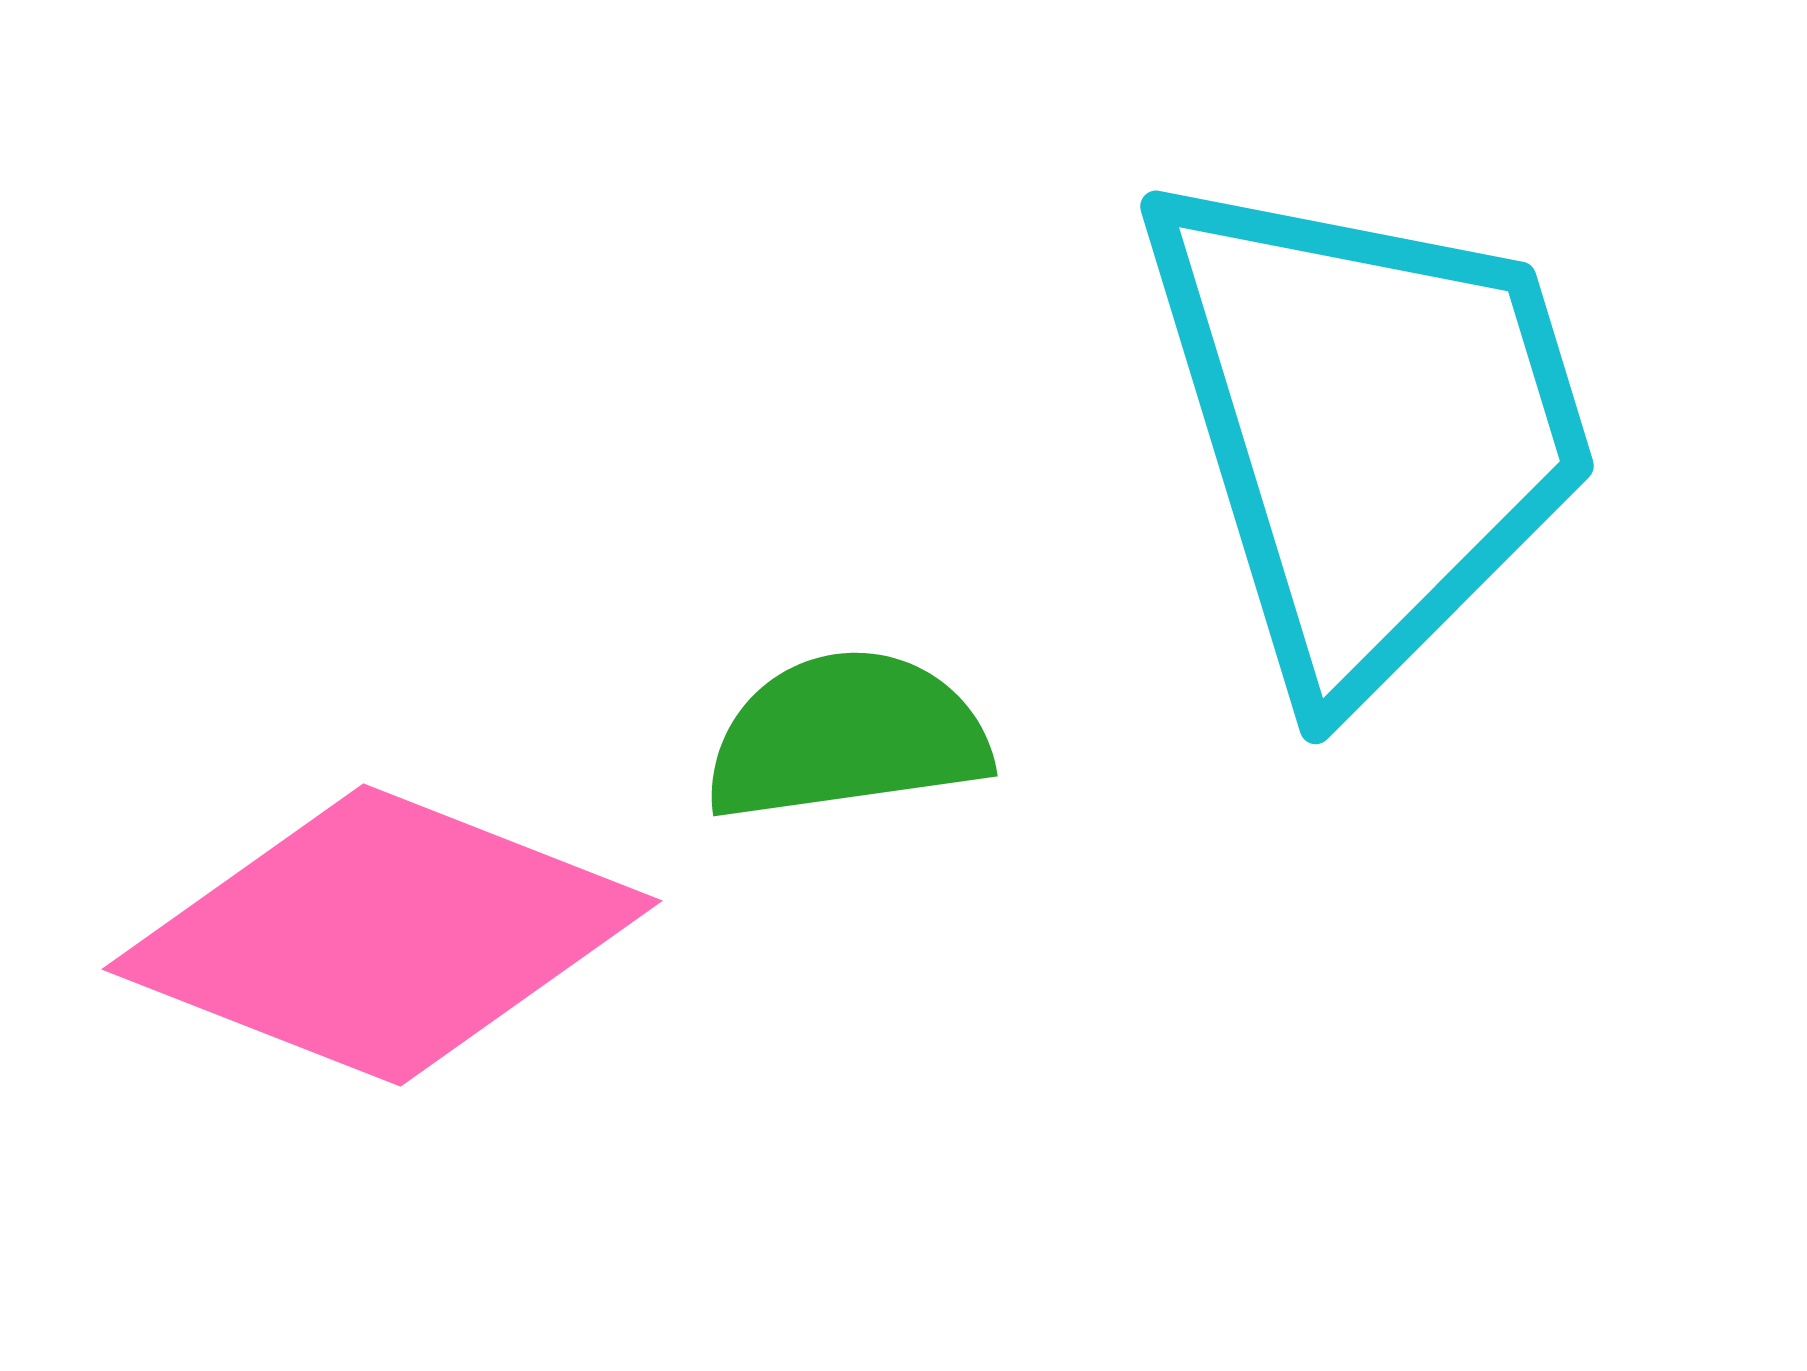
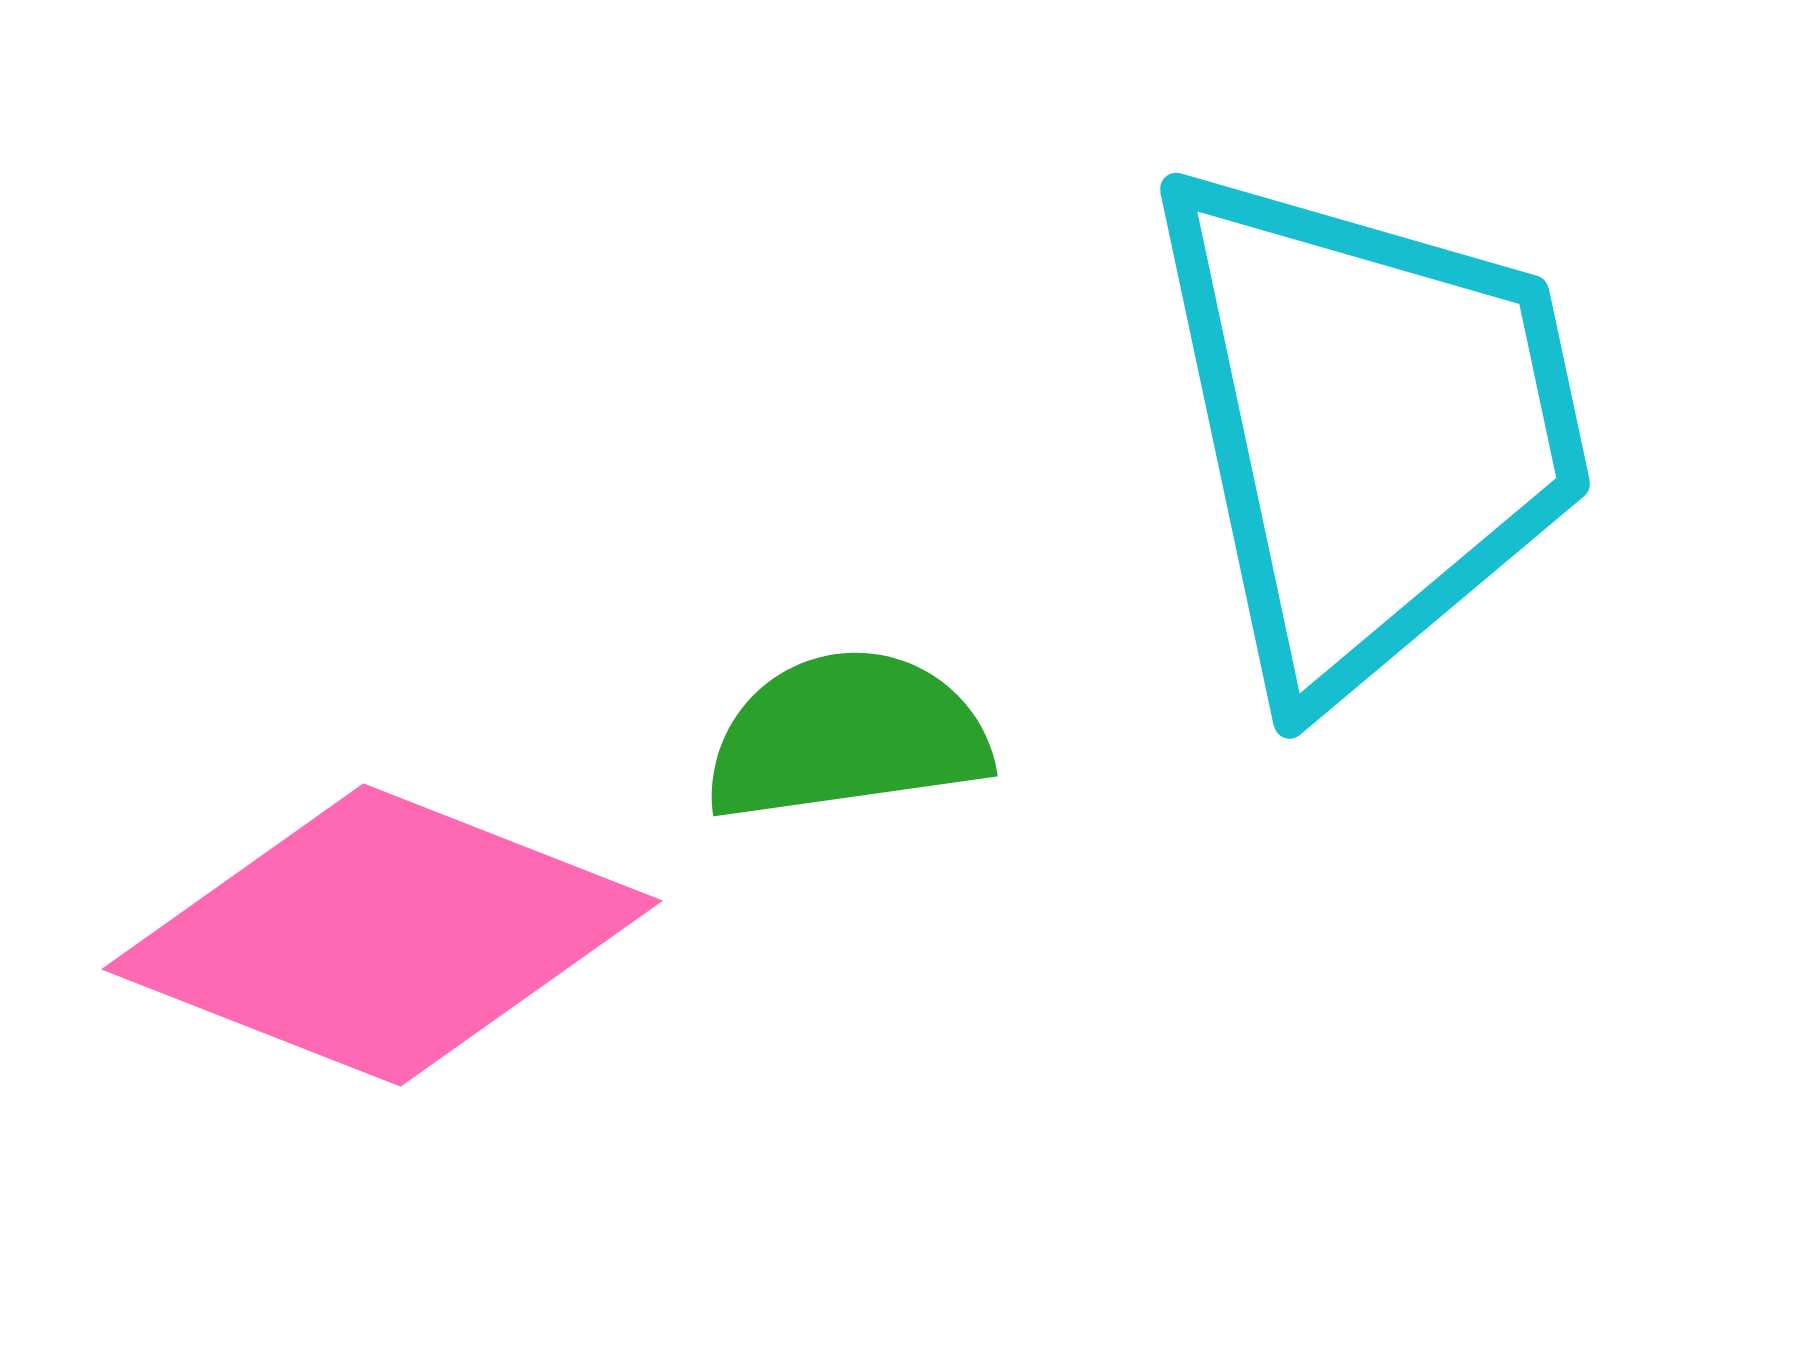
cyan trapezoid: rotated 5 degrees clockwise
